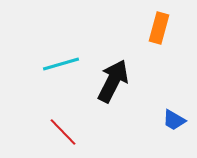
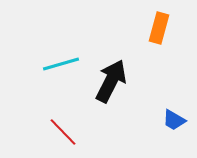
black arrow: moved 2 px left
